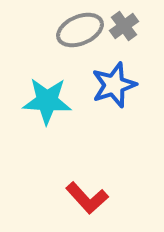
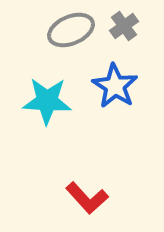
gray ellipse: moved 9 px left
blue star: moved 1 px right, 1 px down; rotated 21 degrees counterclockwise
